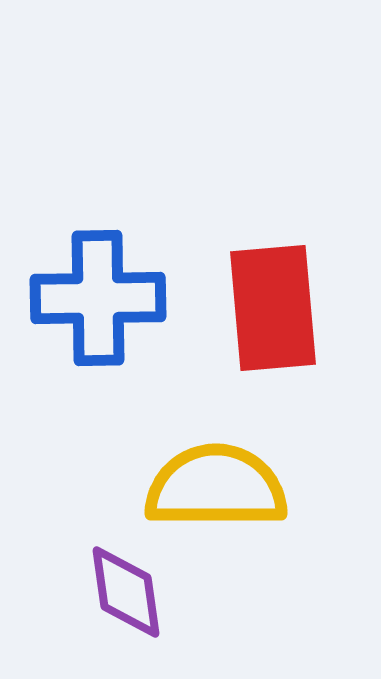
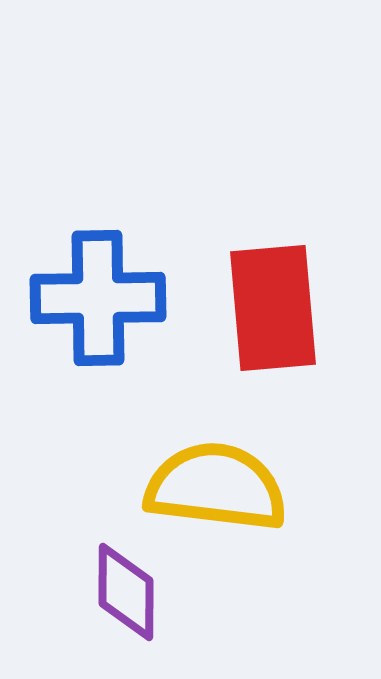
yellow semicircle: rotated 7 degrees clockwise
purple diamond: rotated 8 degrees clockwise
